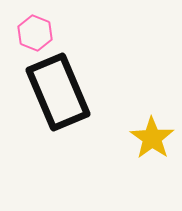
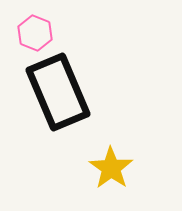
yellow star: moved 41 px left, 30 px down
